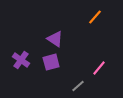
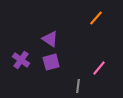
orange line: moved 1 px right, 1 px down
purple triangle: moved 5 px left
gray line: rotated 40 degrees counterclockwise
